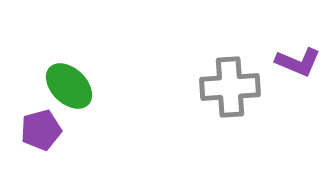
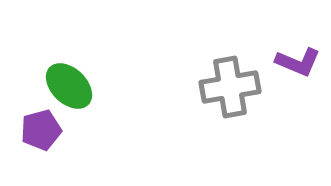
gray cross: rotated 6 degrees counterclockwise
